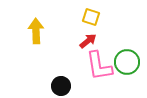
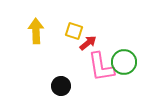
yellow square: moved 17 px left, 14 px down
red arrow: moved 2 px down
green circle: moved 3 px left
pink L-shape: moved 2 px right, 1 px down
